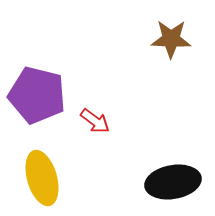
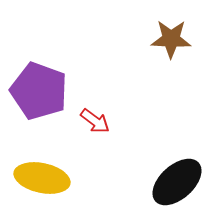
purple pentagon: moved 2 px right, 4 px up; rotated 6 degrees clockwise
yellow ellipse: rotated 62 degrees counterclockwise
black ellipse: moved 4 px right; rotated 32 degrees counterclockwise
